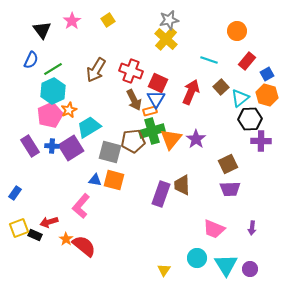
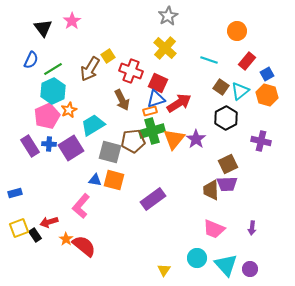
yellow square at (108, 20): moved 36 px down
gray star at (169, 20): moved 1 px left, 4 px up; rotated 18 degrees counterclockwise
black triangle at (42, 30): moved 1 px right, 2 px up
yellow cross at (166, 39): moved 1 px left, 9 px down
brown arrow at (96, 70): moved 6 px left, 1 px up
brown square at (221, 87): rotated 14 degrees counterclockwise
red arrow at (191, 92): moved 12 px left, 11 px down; rotated 35 degrees clockwise
cyan triangle at (240, 98): moved 7 px up
blue triangle at (156, 99): rotated 42 degrees clockwise
brown arrow at (134, 100): moved 12 px left
pink pentagon at (50, 115): moved 3 px left, 1 px down
black hexagon at (250, 119): moved 24 px left, 1 px up; rotated 25 degrees counterclockwise
cyan trapezoid at (89, 127): moved 4 px right, 2 px up
orange triangle at (171, 139): moved 3 px right
purple cross at (261, 141): rotated 12 degrees clockwise
blue cross at (52, 146): moved 3 px left, 2 px up
brown trapezoid at (182, 185): moved 29 px right, 5 px down
purple trapezoid at (230, 189): moved 3 px left, 5 px up
blue rectangle at (15, 193): rotated 40 degrees clockwise
purple rectangle at (161, 194): moved 8 px left, 5 px down; rotated 35 degrees clockwise
black rectangle at (35, 235): rotated 32 degrees clockwise
cyan triangle at (226, 265): rotated 10 degrees counterclockwise
